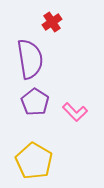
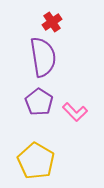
purple semicircle: moved 13 px right, 2 px up
purple pentagon: moved 4 px right
yellow pentagon: moved 2 px right
